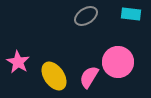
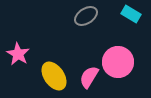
cyan rectangle: rotated 24 degrees clockwise
pink star: moved 8 px up
